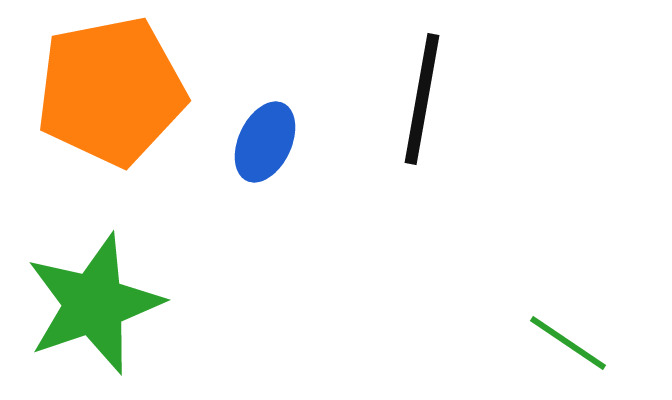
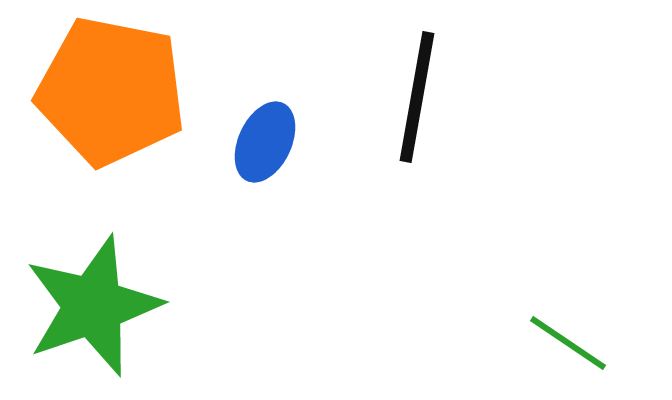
orange pentagon: rotated 22 degrees clockwise
black line: moved 5 px left, 2 px up
green star: moved 1 px left, 2 px down
